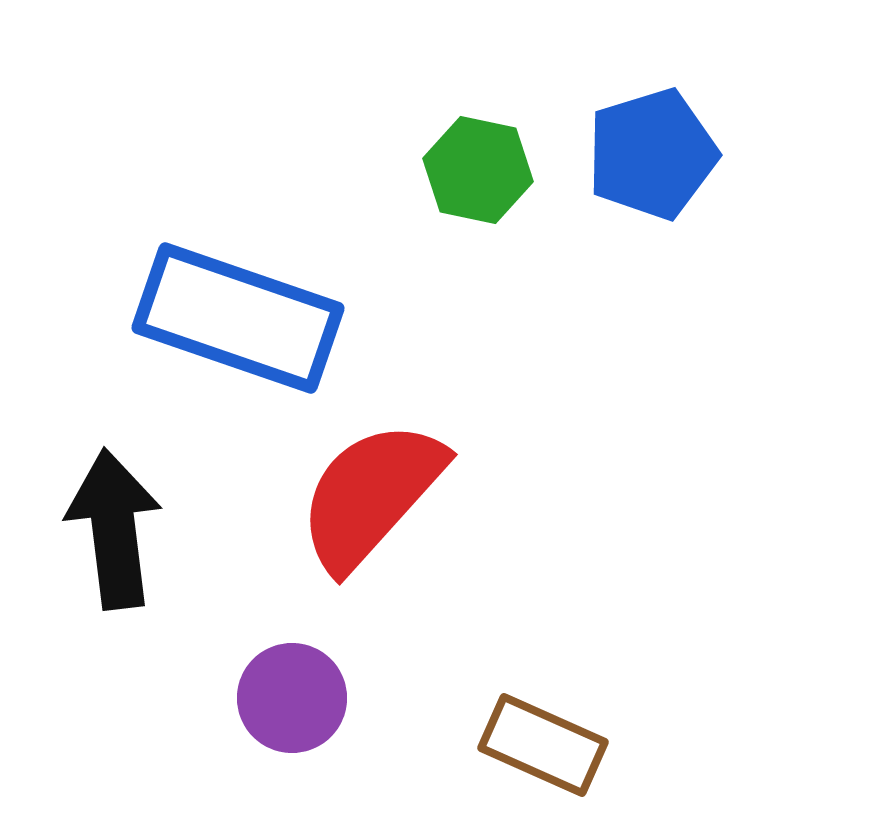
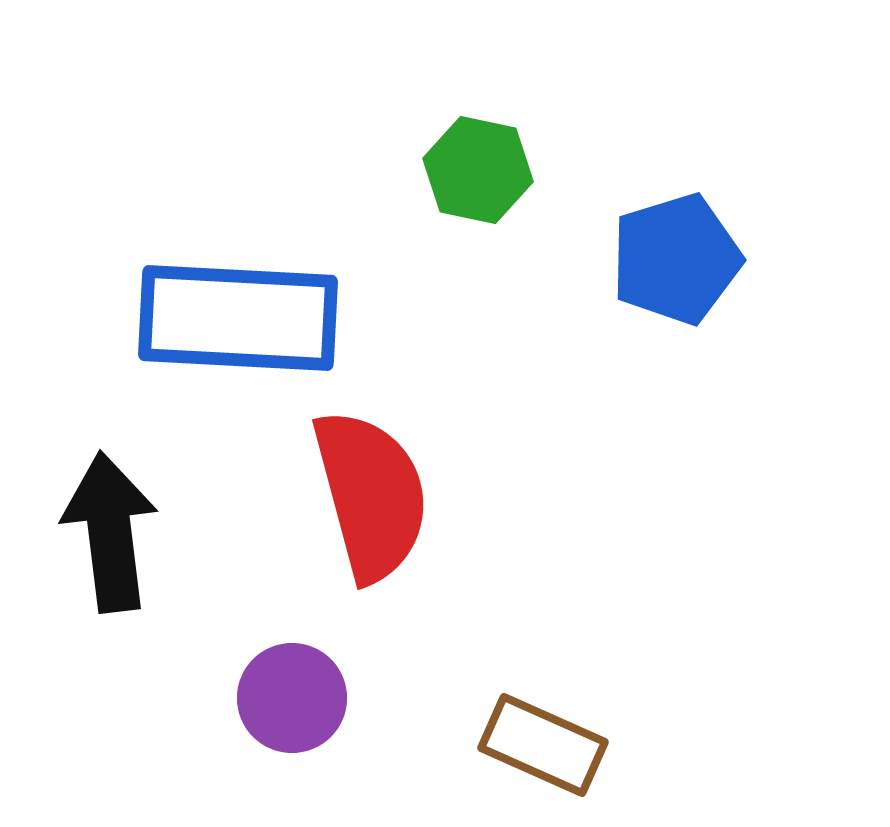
blue pentagon: moved 24 px right, 105 px down
blue rectangle: rotated 16 degrees counterclockwise
red semicircle: rotated 123 degrees clockwise
black arrow: moved 4 px left, 3 px down
